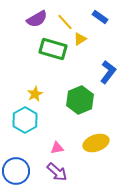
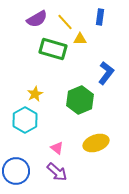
blue rectangle: rotated 63 degrees clockwise
yellow triangle: rotated 32 degrees clockwise
blue L-shape: moved 2 px left, 1 px down
pink triangle: rotated 48 degrees clockwise
